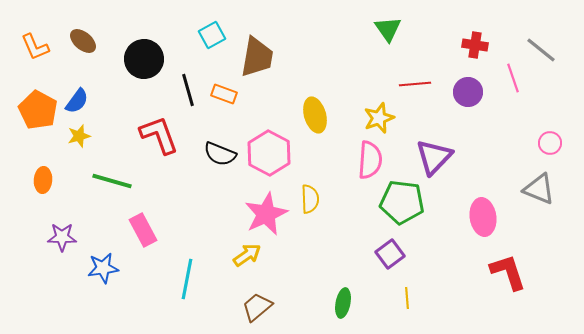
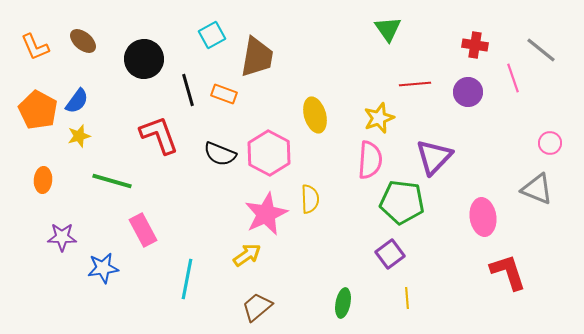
gray triangle at (539, 189): moved 2 px left
